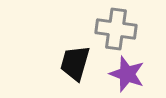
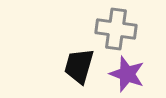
black trapezoid: moved 4 px right, 3 px down
